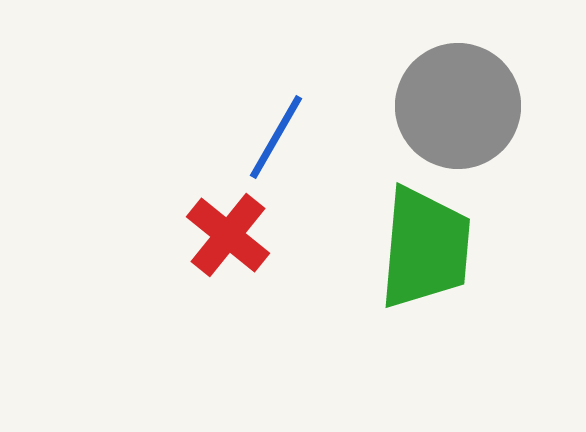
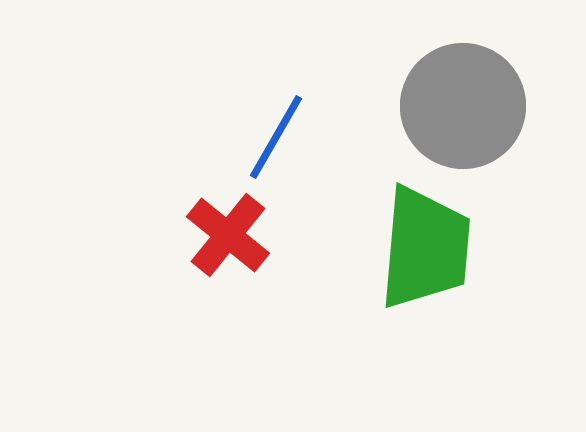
gray circle: moved 5 px right
